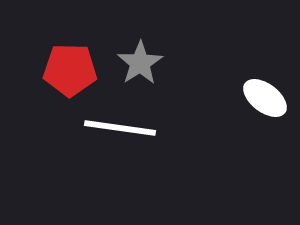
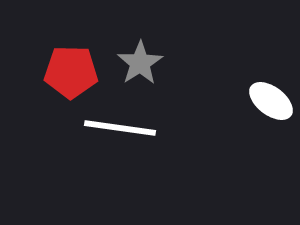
red pentagon: moved 1 px right, 2 px down
white ellipse: moved 6 px right, 3 px down
